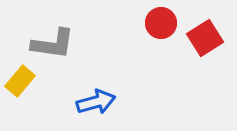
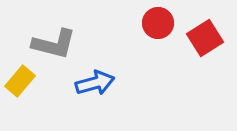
red circle: moved 3 px left
gray L-shape: moved 1 px right; rotated 6 degrees clockwise
blue arrow: moved 1 px left, 19 px up
